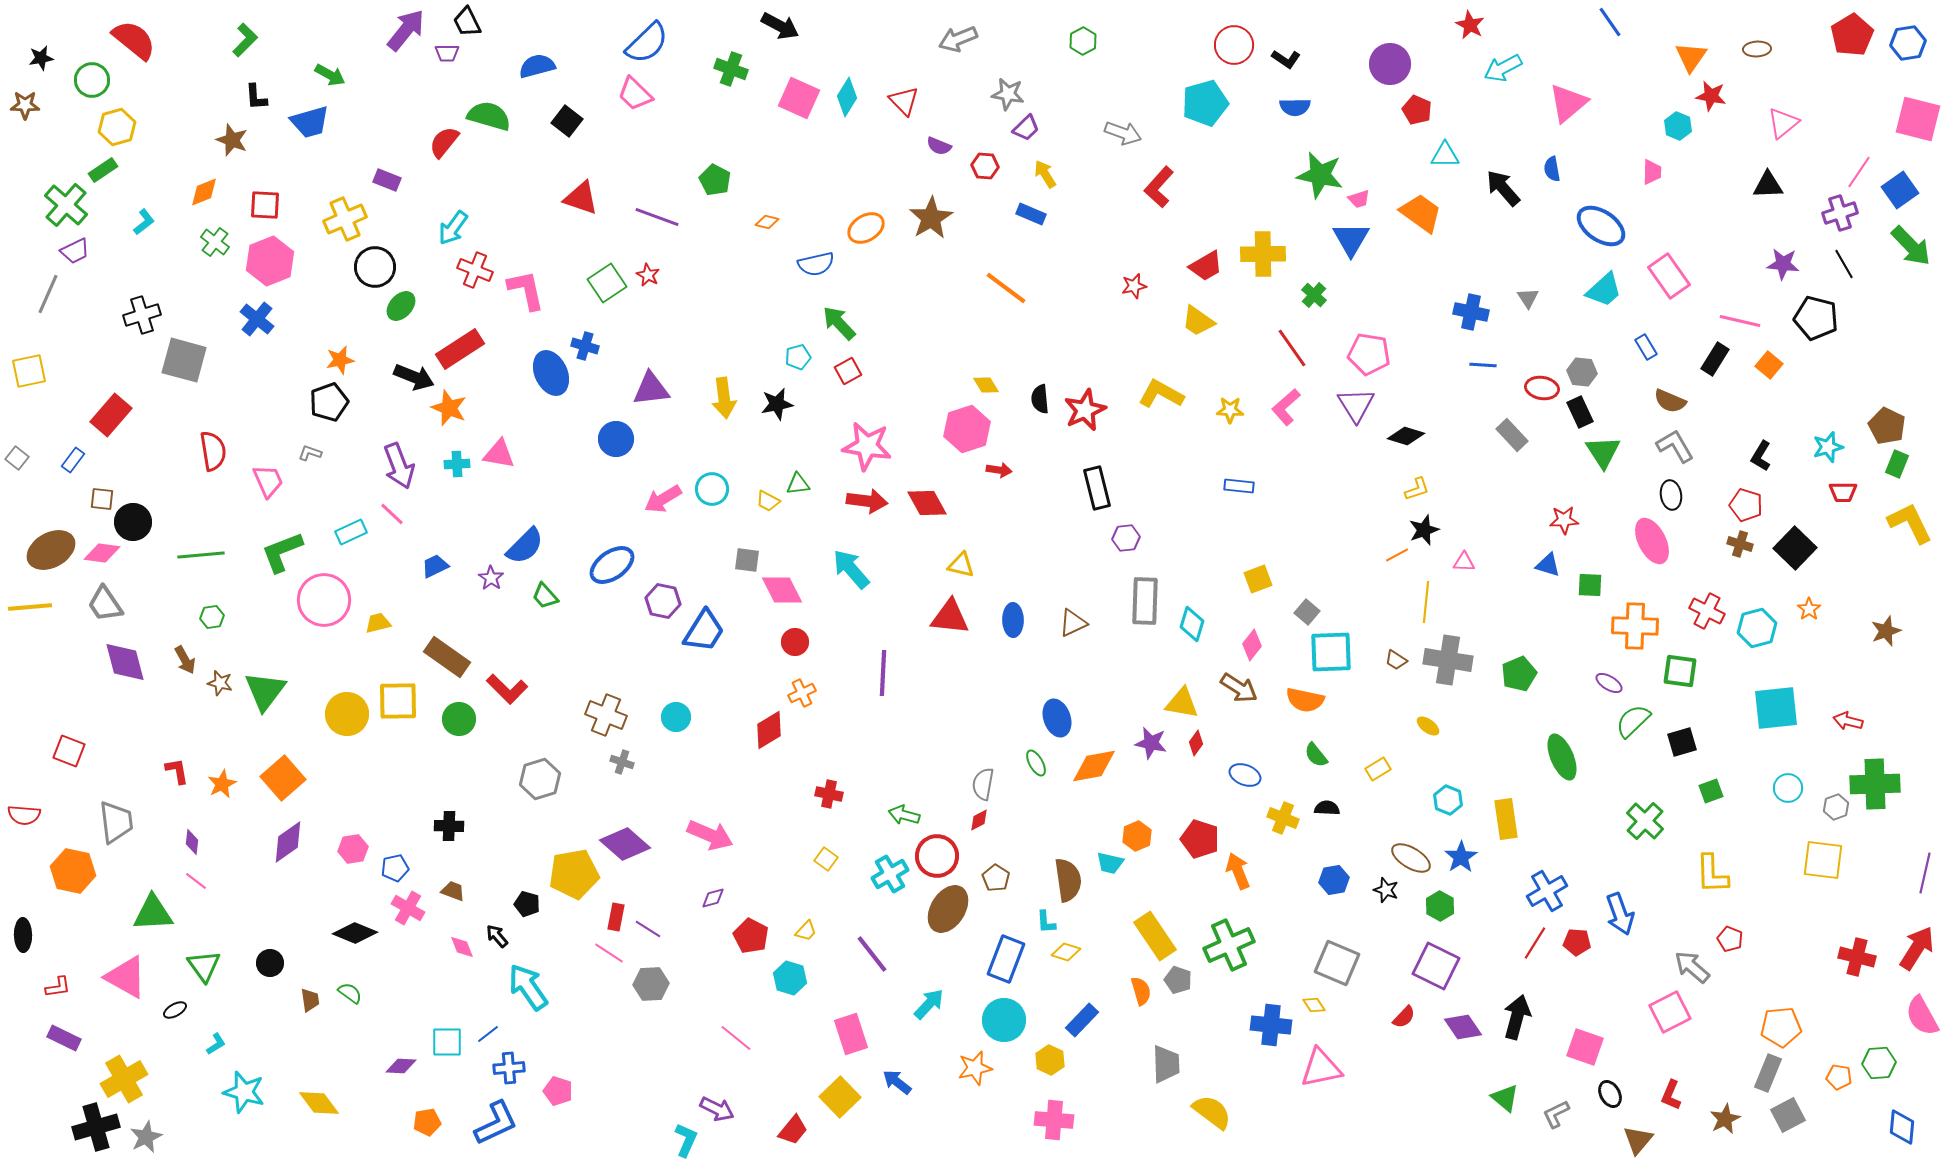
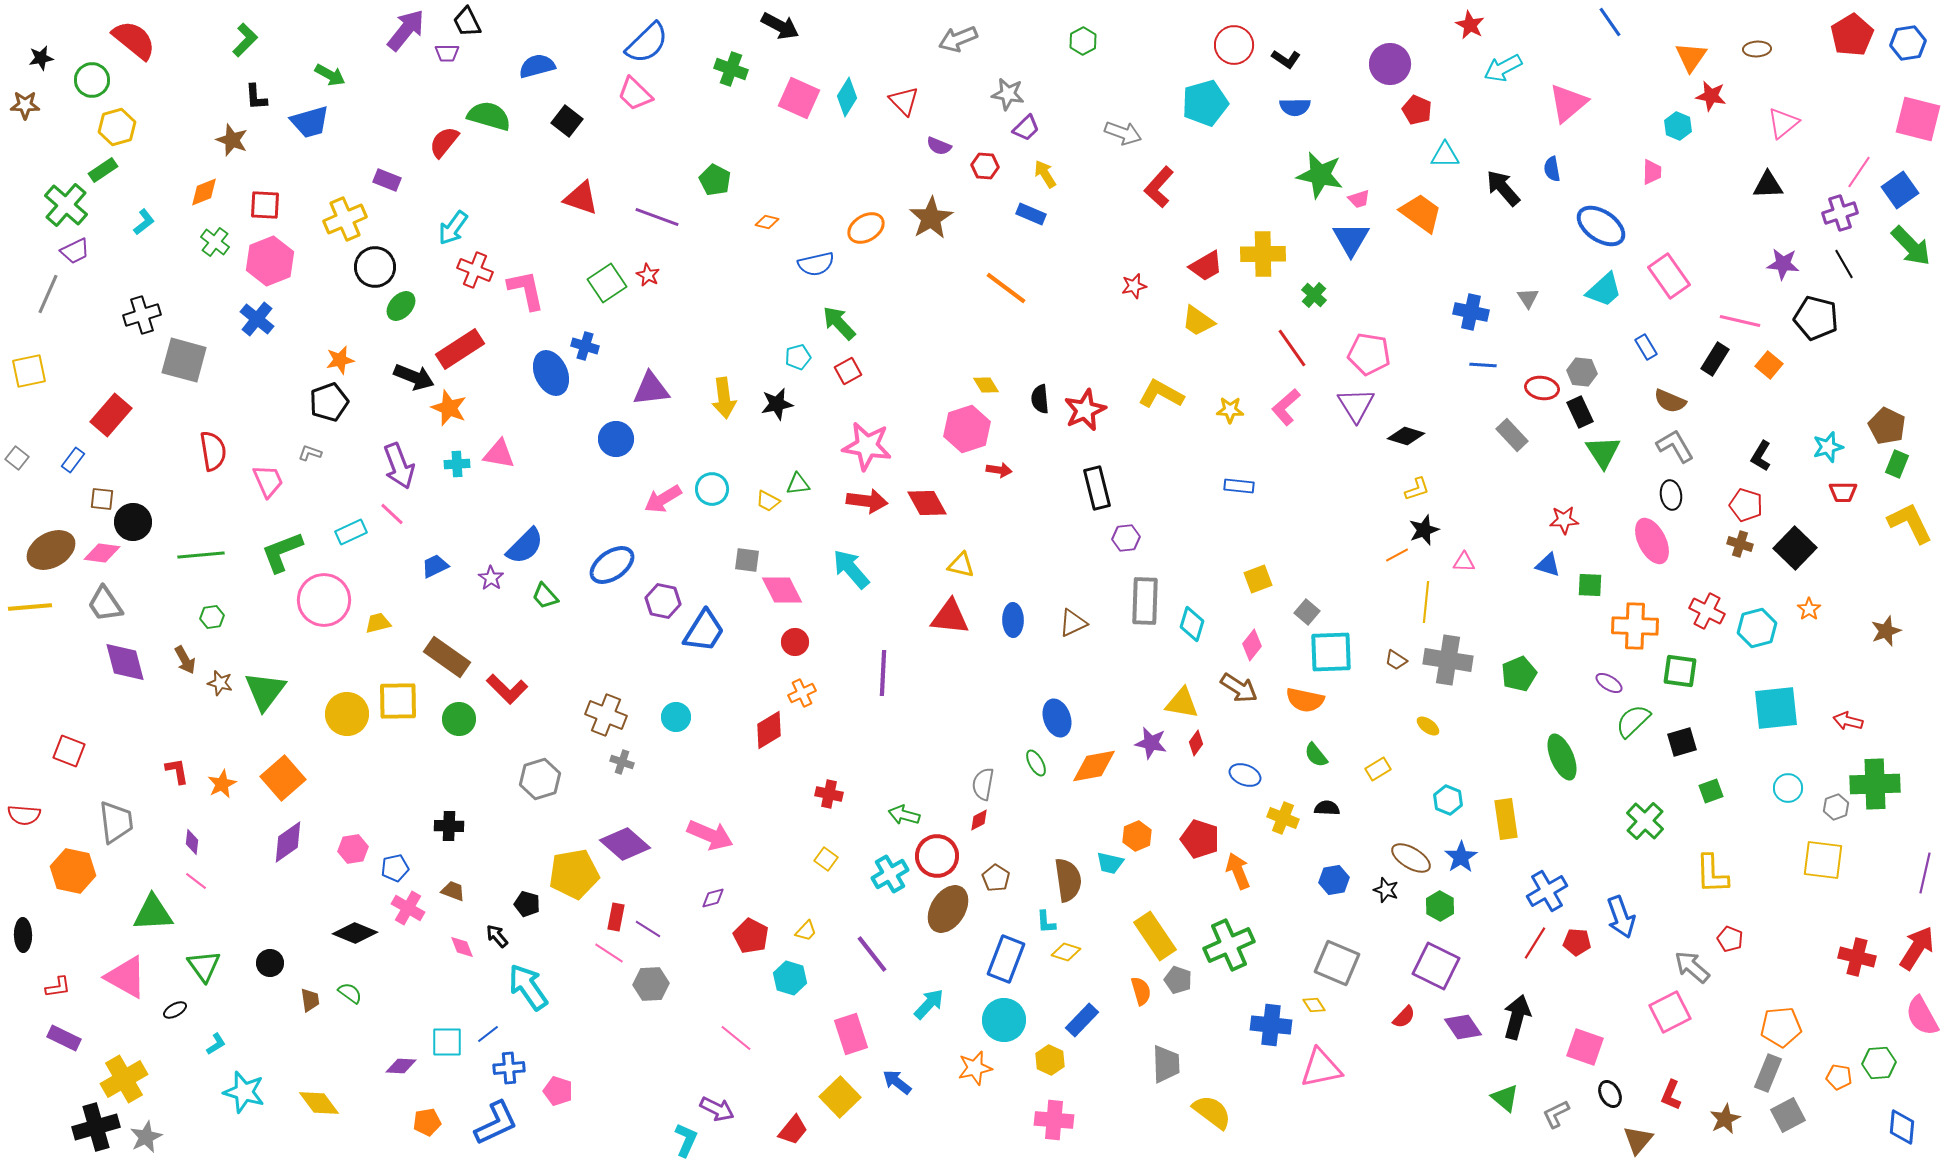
blue arrow at (1620, 914): moved 1 px right, 3 px down
